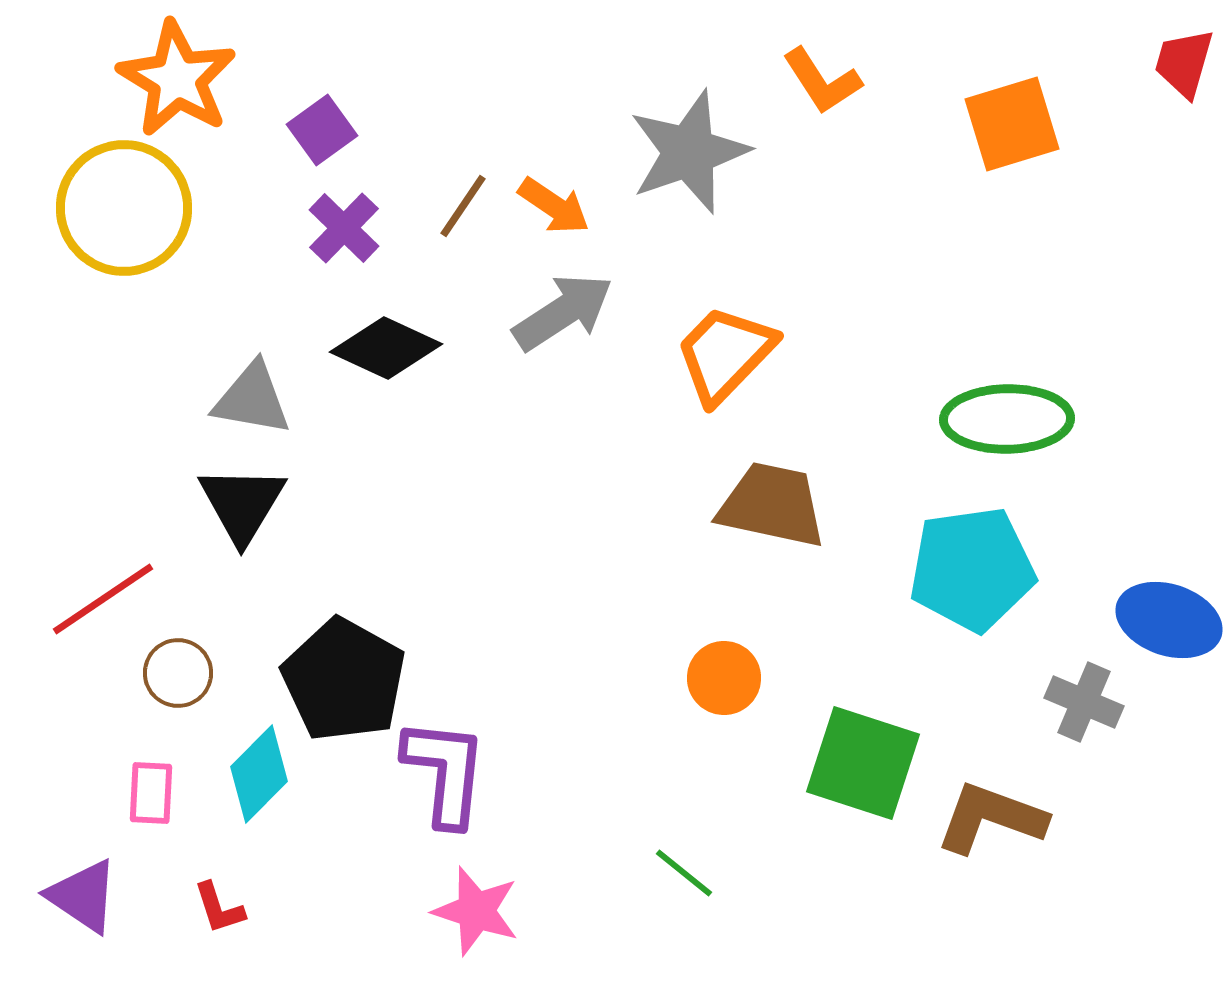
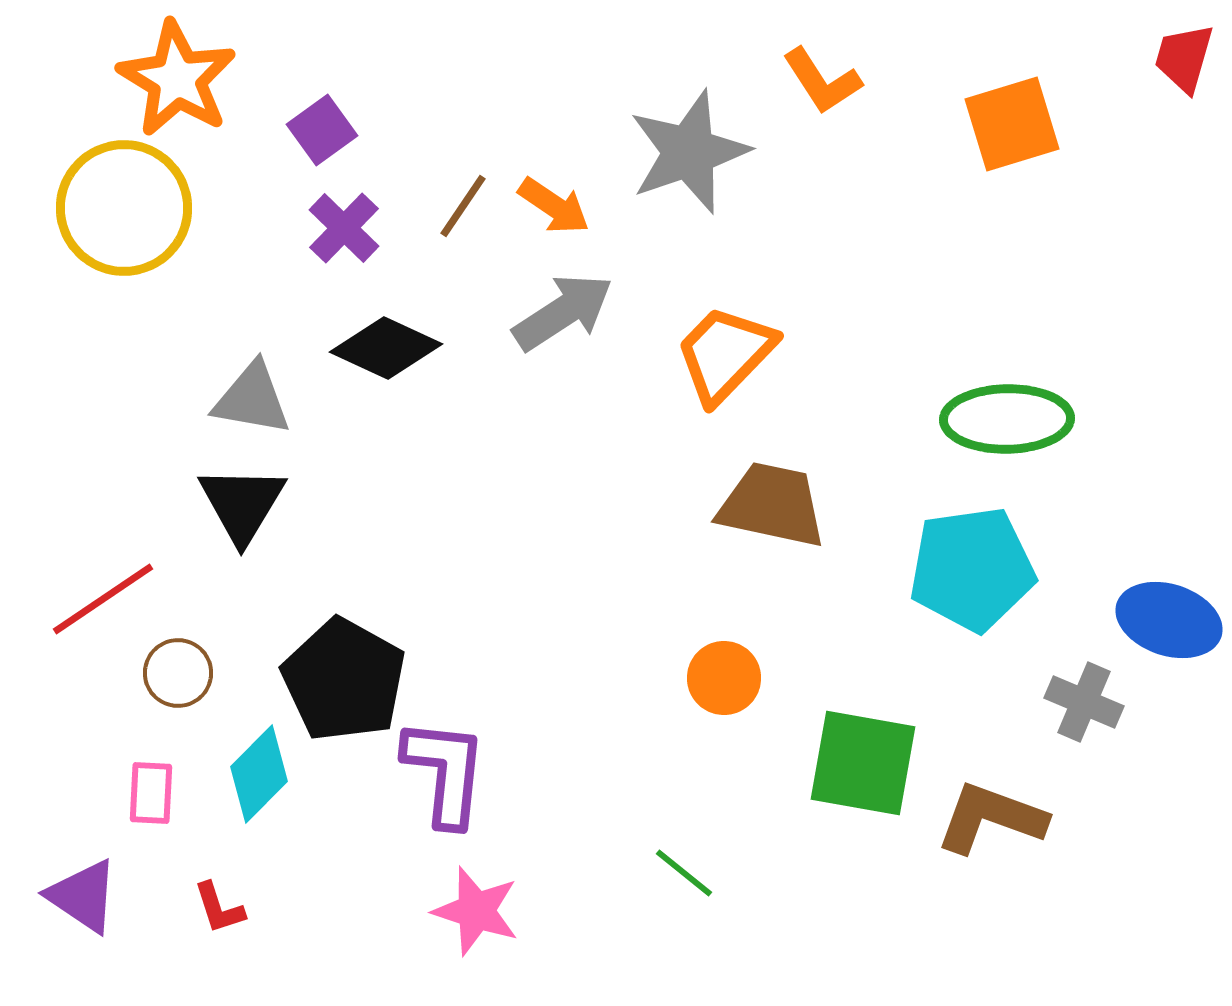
red trapezoid: moved 5 px up
green square: rotated 8 degrees counterclockwise
